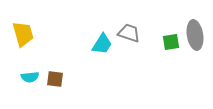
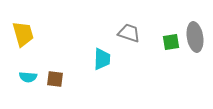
gray ellipse: moved 2 px down
cyan trapezoid: moved 15 px down; rotated 30 degrees counterclockwise
cyan semicircle: moved 2 px left; rotated 12 degrees clockwise
